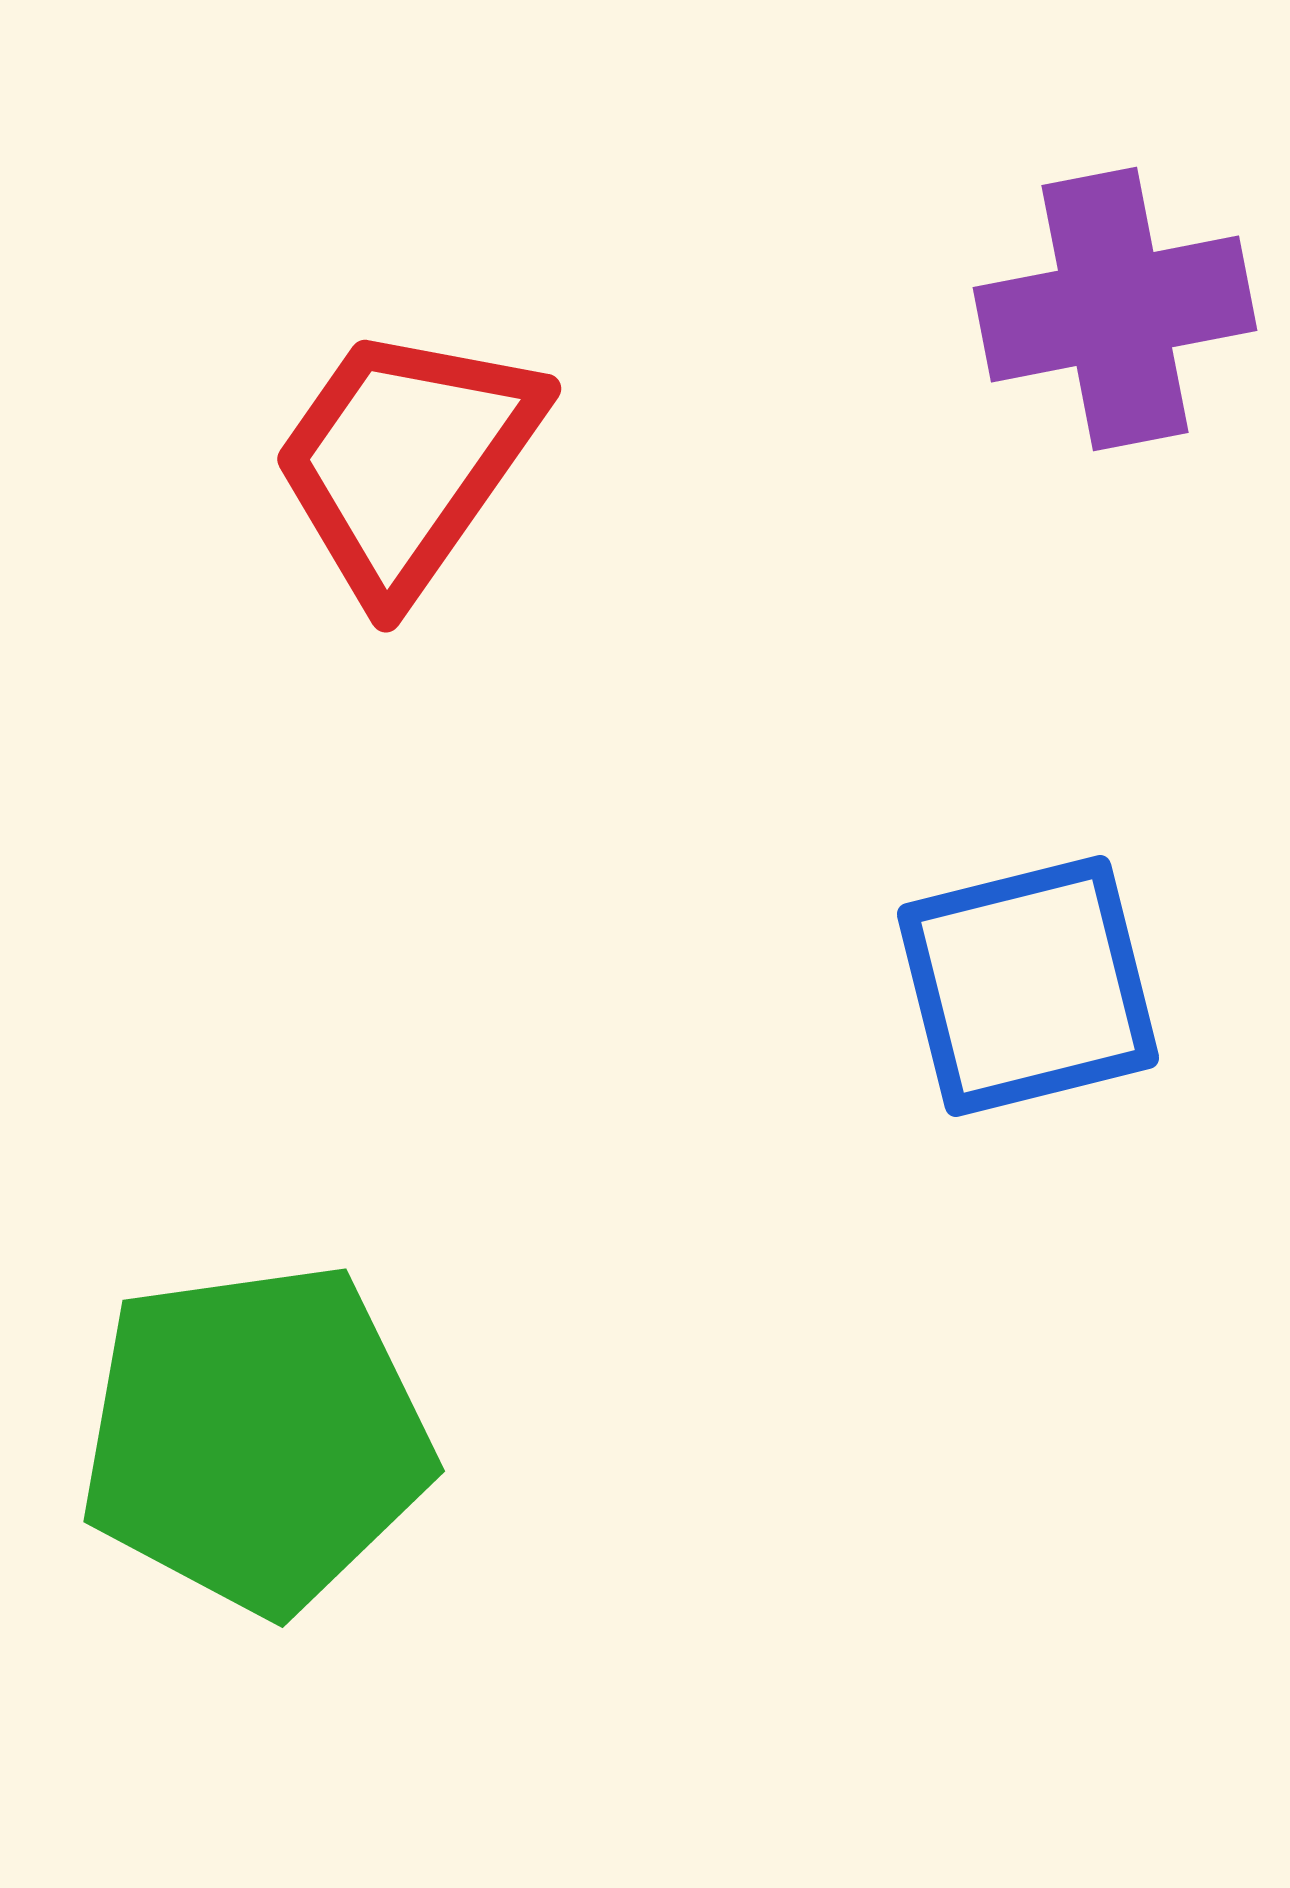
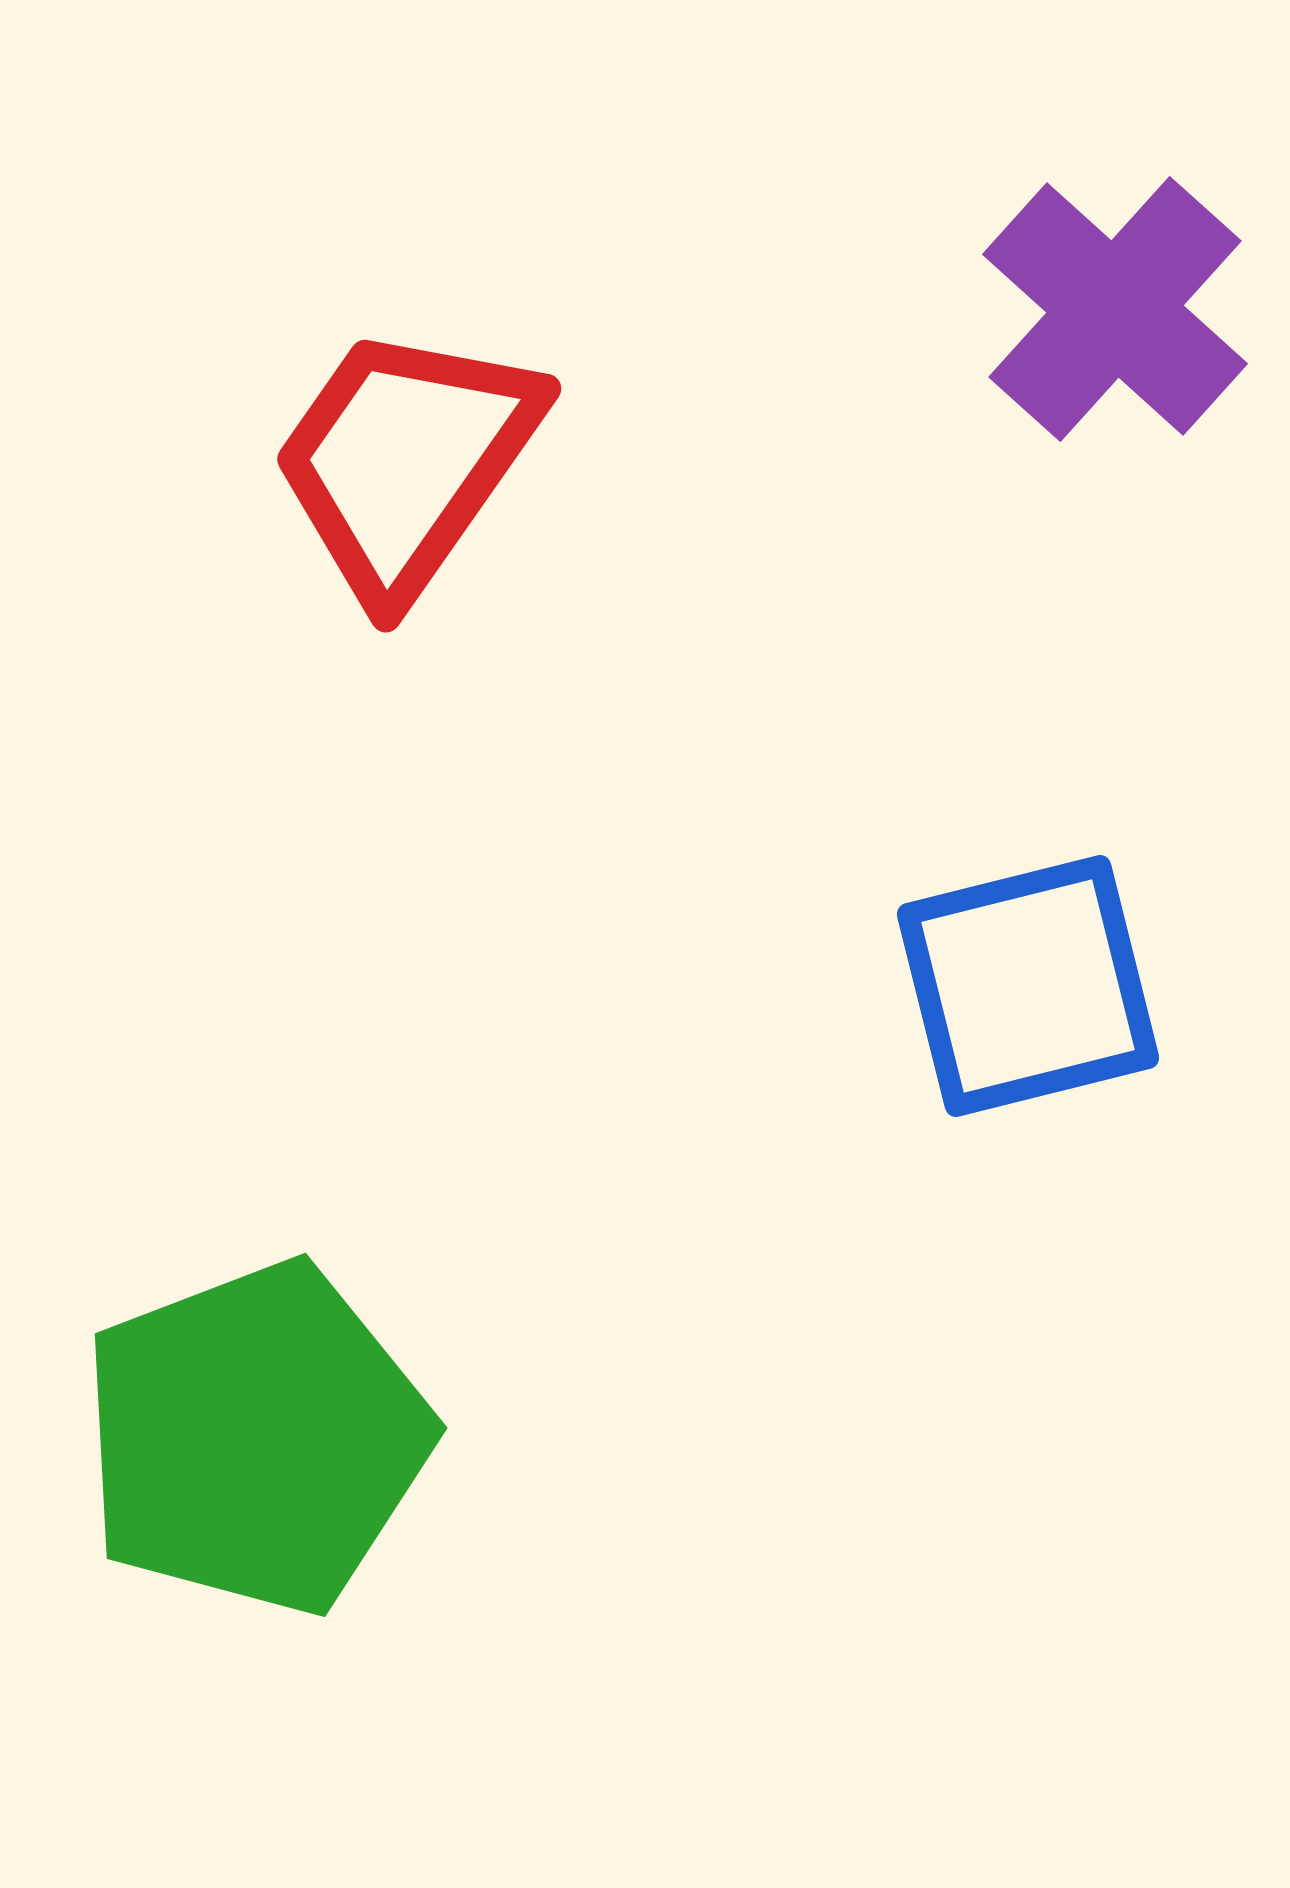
purple cross: rotated 37 degrees counterclockwise
green pentagon: rotated 13 degrees counterclockwise
